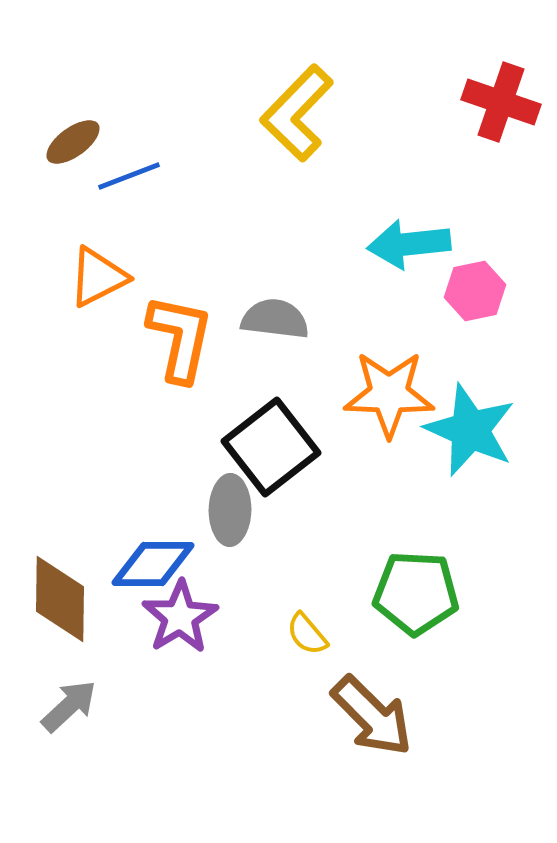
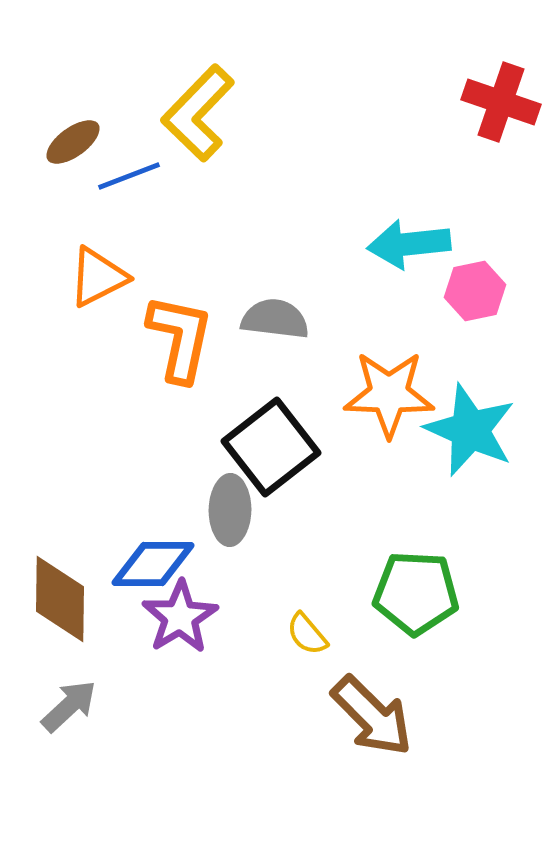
yellow L-shape: moved 99 px left
